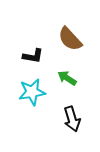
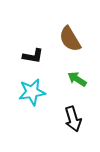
brown semicircle: rotated 12 degrees clockwise
green arrow: moved 10 px right, 1 px down
black arrow: moved 1 px right
